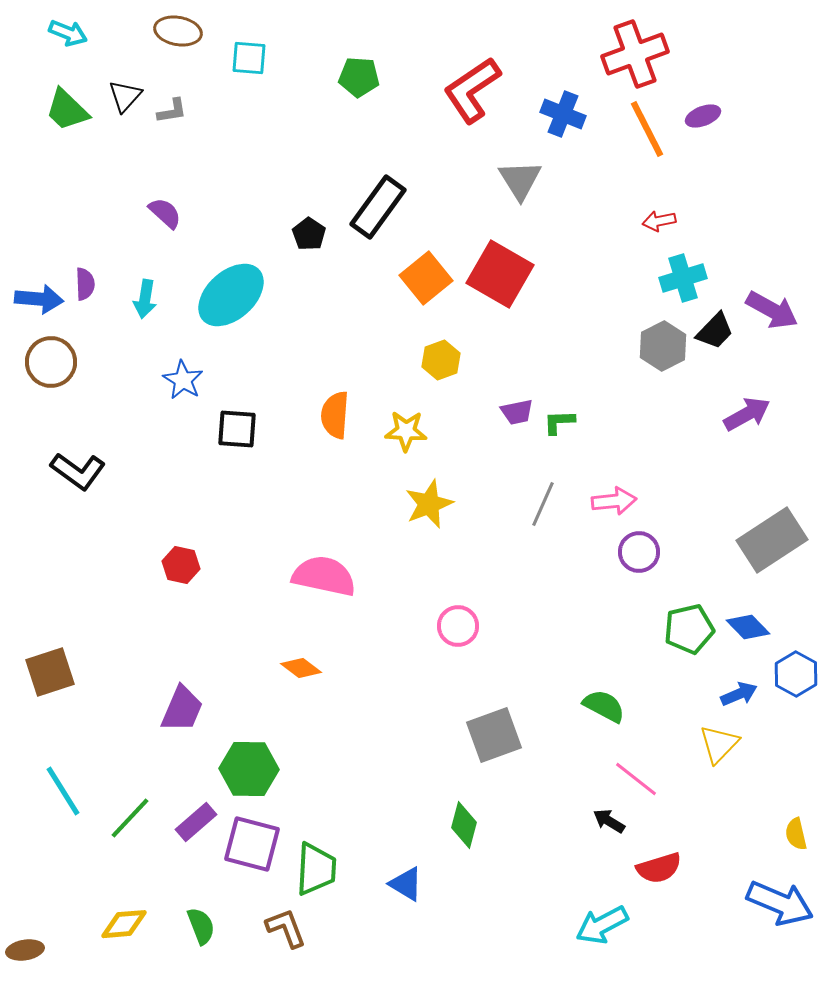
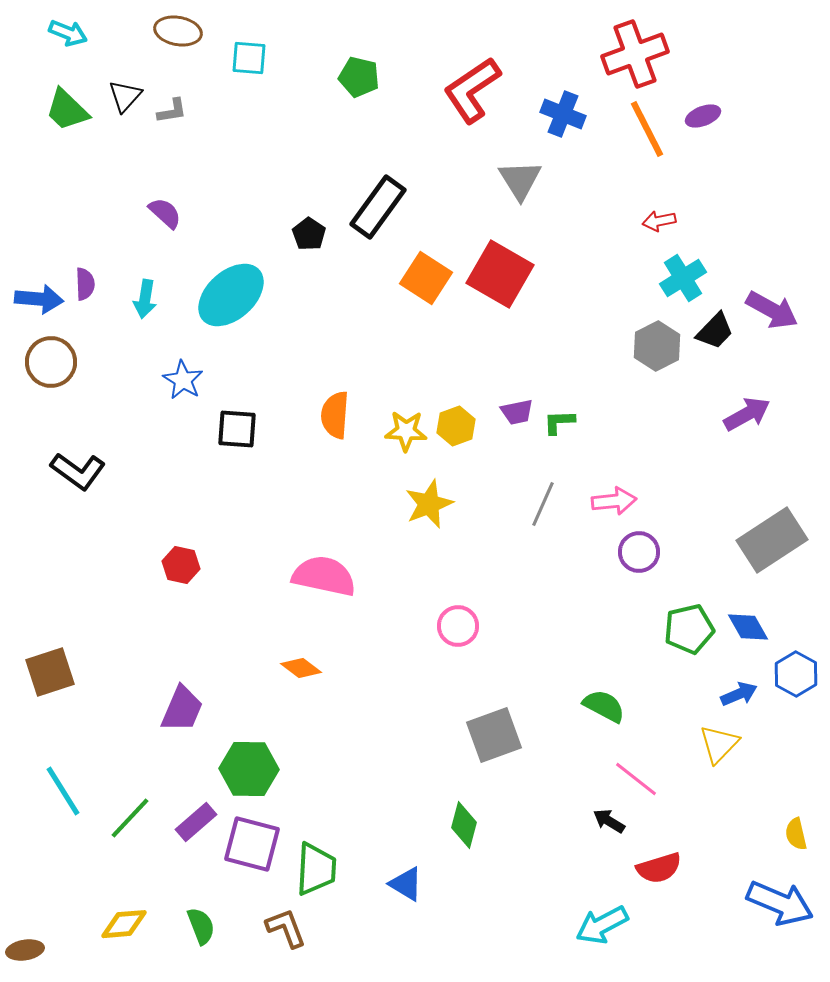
green pentagon at (359, 77): rotated 9 degrees clockwise
orange square at (426, 278): rotated 18 degrees counterclockwise
cyan cross at (683, 278): rotated 15 degrees counterclockwise
gray hexagon at (663, 346): moved 6 px left
yellow hexagon at (441, 360): moved 15 px right, 66 px down
blue diamond at (748, 627): rotated 15 degrees clockwise
